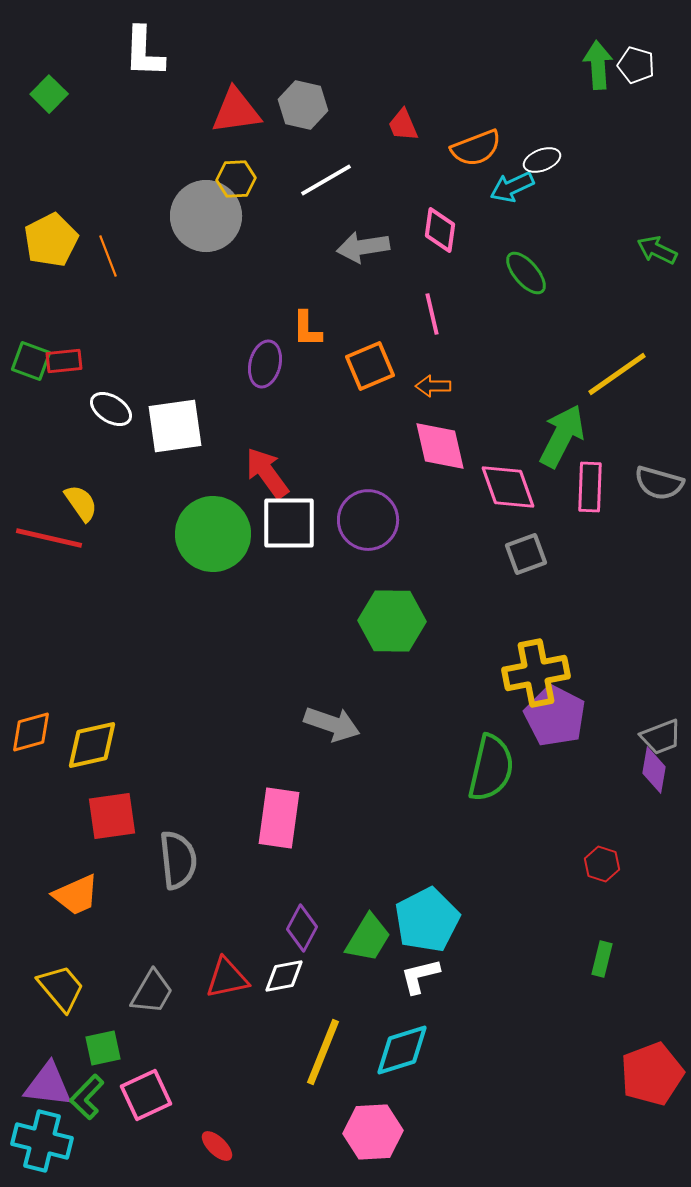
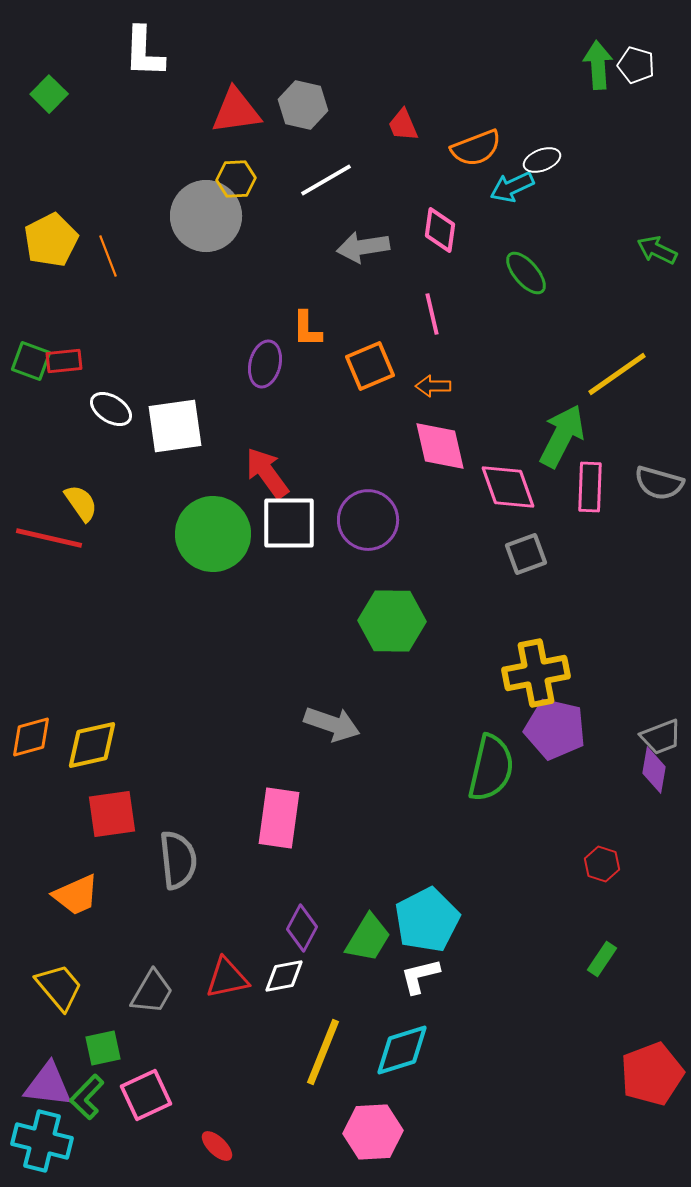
purple pentagon at (555, 716): moved 13 px down; rotated 14 degrees counterclockwise
orange diamond at (31, 732): moved 5 px down
red square at (112, 816): moved 2 px up
green rectangle at (602, 959): rotated 20 degrees clockwise
yellow trapezoid at (61, 988): moved 2 px left, 1 px up
